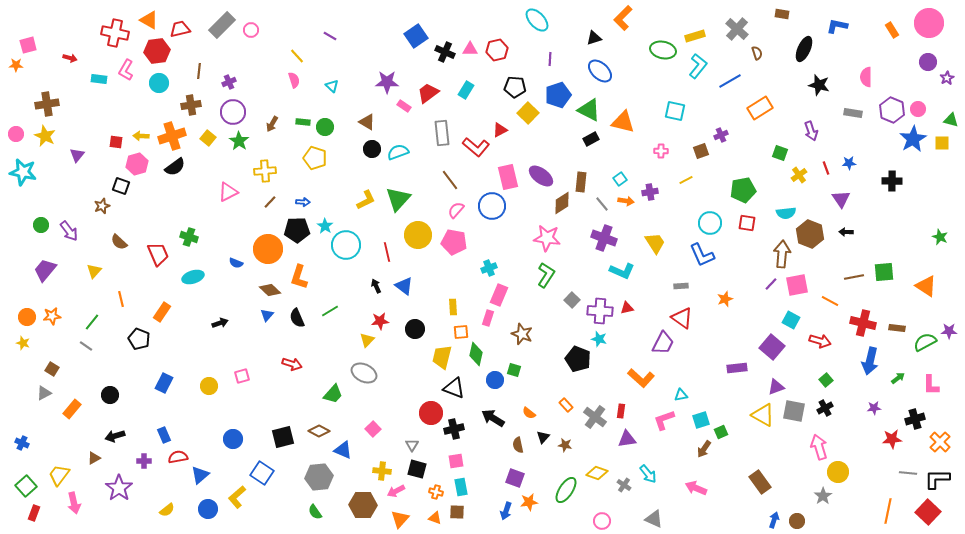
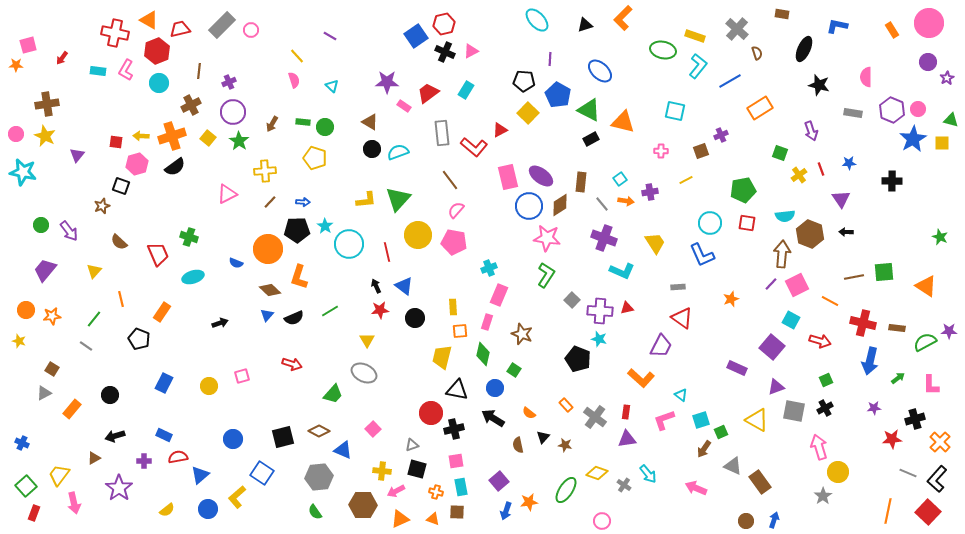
yellow rectangle at (695, 36): rotated 36 degrees clockwise
black triangle at (594, 38): moved 9 px left, 13 px up
pink triangle at (470, 49): moved 1 px right, 2 px down; rotated 28 degrees counterclockwise
red hexagon at (497, 50): moved 53 px left, 26 px up
red hexagon at (157, 51): rotated 15 degrees counterclockwise
red arrow at (70, 58): moved 8 px left; rotated 112 degrees clockwise
cyan rectangle at (99, 79): moved 1 px left, 8 px up
black pentagon at (515, 87): moved 9 px right, 6 px up
blue pentagon at (558, 95): rotated 25 degrees counterclockwise
brown cross at (191, 105): rotated 18 degrees counterclockwise
brown triangle at (367, 122): moved 3 px right
red L-shape at (476, 147): moved 2 px left
red line at (826, 168): moved 5 px left, 1 px down
pink triangle at (228, 192): moved 1 px left, 2 px down
yellow L-shape at (366, 200): rotated 20 degrees clockwise
brown diamond at (562, 203): moved 2 px left, 2 px down
blue circle at (492, 206): moved 37 px right
cyan semicircle at (786, 213): moved 1 px left, 3 px down
cyan circle at (346, 245): moved 3 px right, 1 px up
pink square at (797, 285): rotated 15 degrees counterclockwise
gray rectangle at (681, 286): moved 3 px left, 1 px down
orange star at (725, 299): moved 6 px right
orange circle at (27, 317): moved 1 px left, 7 px up
black semicircle at (297, 318): moved 3 px left; rotated 90 degrees counterclockwise
pink rectangle at (488, 318): moved 1 px left, 4 px down
red star at (380, 321): moved 11 px up
green line at (92, 322): moved 2 px right, 3 px up
black circle at (415, 329): moved 11 px up
orange square at (461, 332): moved 1 px left, 1 px up
yellow triangle at (367, 340): rotated 14 degrees counterclockwise
yellow star at (23, 343): moved 4 px left, 2 px up
purple trapezoid at (663, 343): moved 2 px left, 3 px down
green diamond at (476, 354): moved 7 px right
purple rectangle at (737, 368): rotated 30 degrees clockwise
green square at (514, 370): rotated 16 degrees clockwise
blue circle at (495, 380): moved 8 px down
green square at (826, 380): rotated 16 degrees clockwise
black triangle at (454, 388): moved 3 px right, 2 px down; rotated 10 degrees counterclockwise
cyan triangle at (681, 395): rotated 48 degrees clockwise
red rectangle at (621, 411): moved 5 px right, 1 px down
yellow triangle at (763, 415): moved 6 px left, 5 px down
blue rectangle at (164, 435): rotated 42 degrees counterclockwise
gray triangle at (412, 445): rotated 40 degrees clockwise
gray line at (908, 473): rotated 18 degrees clockwise
purple square at (515, 478): moved 16 px left, 3 px down; rotated 30 degrees clockwise
black L-shape at (937, 479): rotated 48 degrees counterclockwise
orange triangle at (435, 518): moved 2 px left, 1 px down
orange triangle at (400, 519): rotated 24 degrees clockwise
gray triangle at (654, 519): moved 79 px right, 53 px up
brown circle at (797, 521): moved 51 px left
